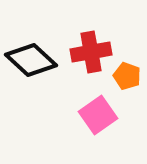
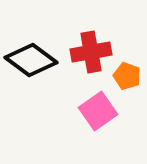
black diamond: rotated 6 degrees counterclockwise
pink square: moved 4 px up
